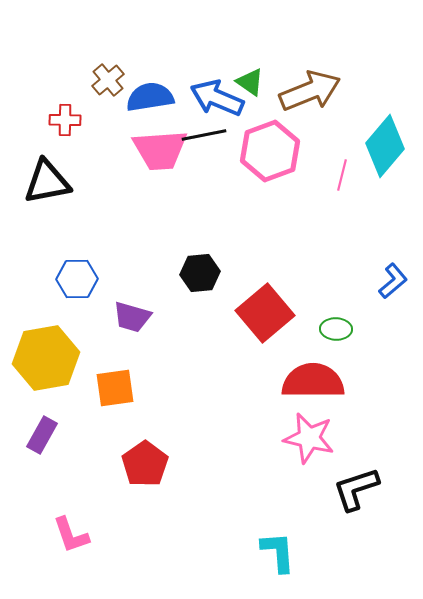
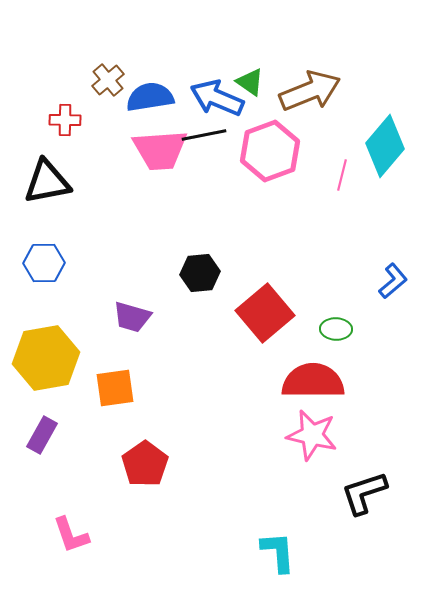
blue hexagon: moved 33 px left, 16 px up
pink star: moved 3 px right, 3 px up
black L-shape: moved 8 px right, 4 px down
